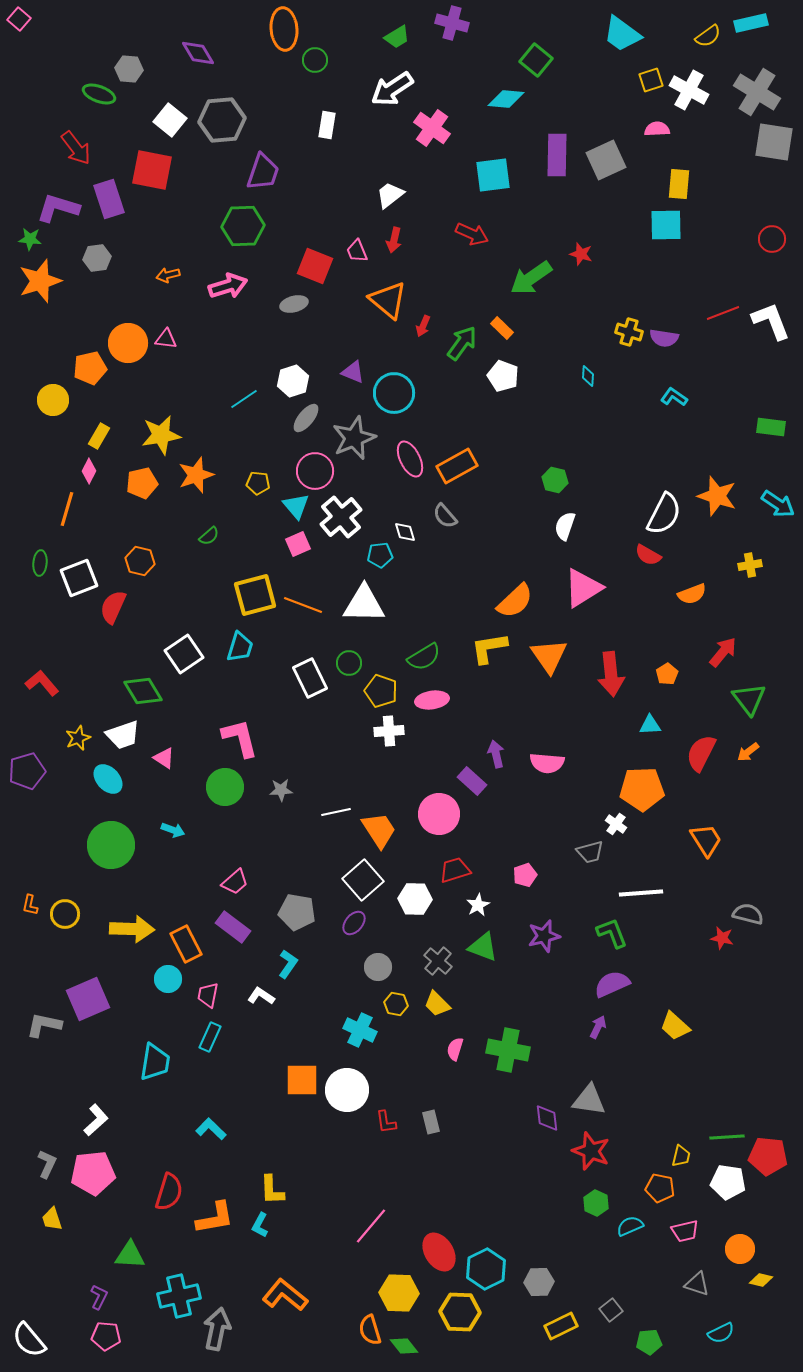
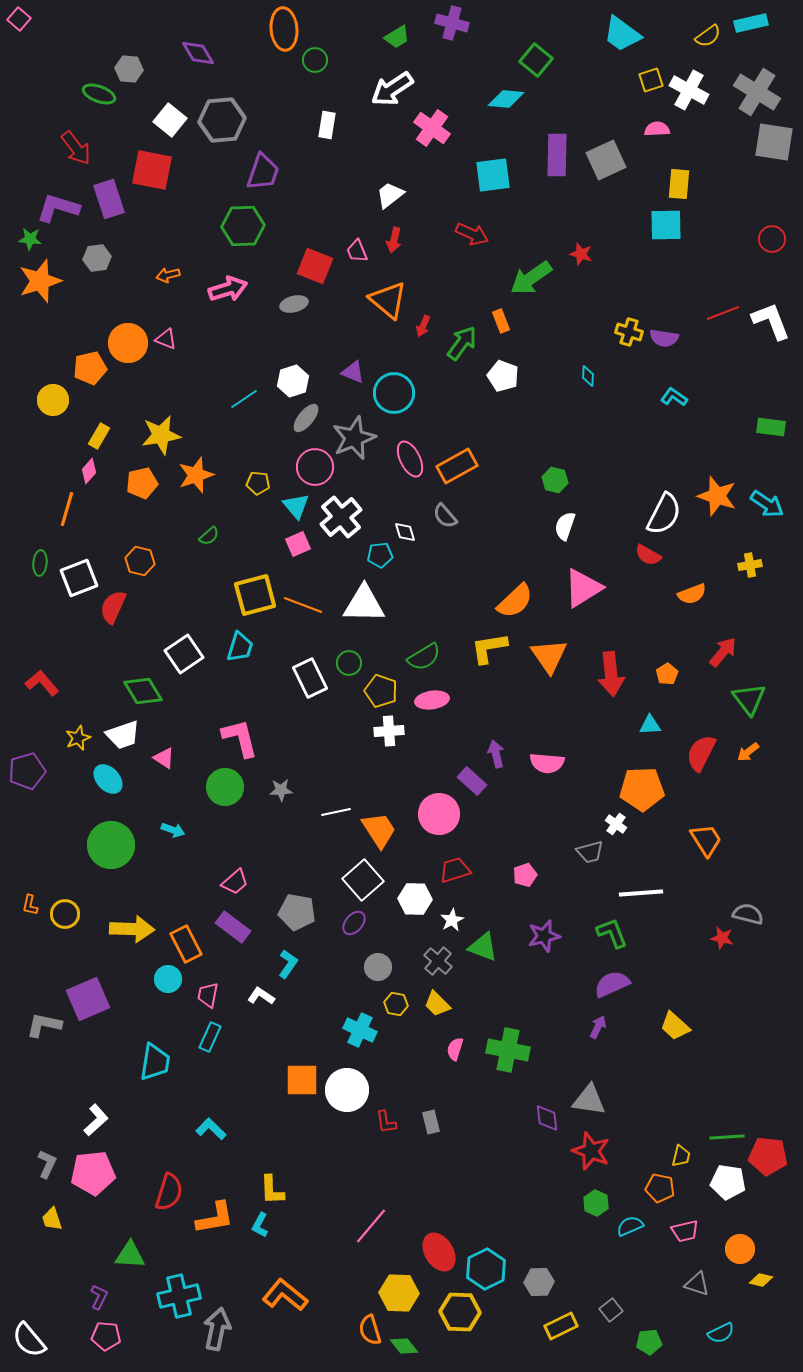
pink arrow at (228, 286): moved 3 px down
orange rectangle at (502, 328): moved 1 px left, 7 px up; rotated 25 degrees clockwise
pink triangle at (166, 339): rotated 15 degrees clockwise
pink diamond at (89, 471): rotated 15 degrees clockwise
pink circle at (315, 471): moved 4 px up
cyan arrow at (778, 504): moved 11 px left
white star at (478, 905): moved 26 px left, 15 px down
